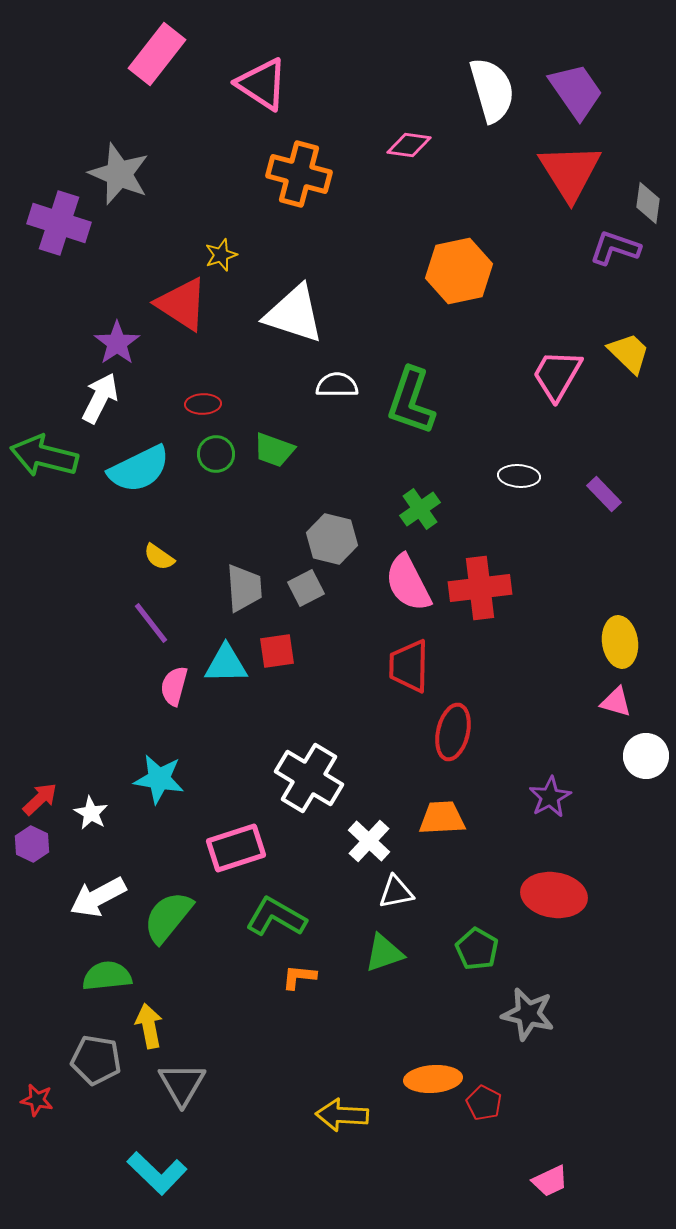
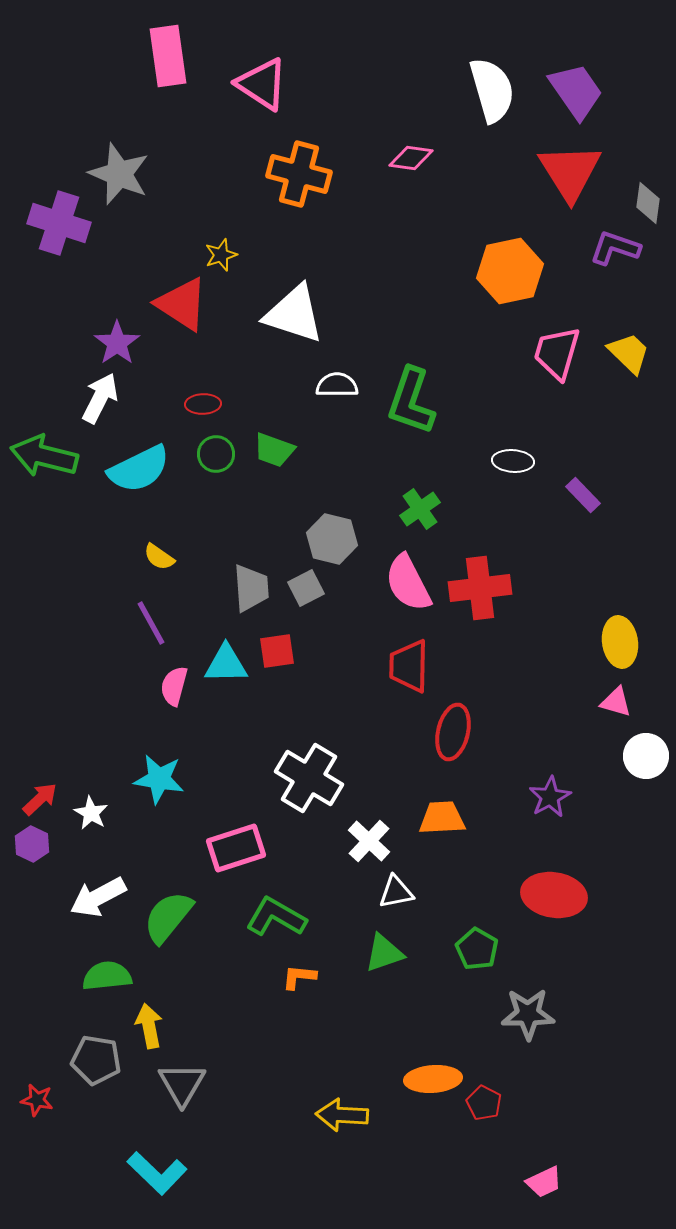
pink rectangle at (157, 54): moved 11 px right, 2 px down; rotated 46 degrees counterclockwise
pink diamond at (409, 145): moved 2 px right, 13 px down
orange hexagon at (459, 271): moved 51 px right
pink trapezoid at (557, 375): moved 22 px up; rotated 14 degrees counterclockwise
white ellipse at (519, 476): moved 6 px left, 15 px up
purple rectangle at (604, 494): moved 21 px left, 1 px down
gray trapezoid at (244, 588): moved 7 px right
purple line at (151, 623): rotated 9 degrees clockwise
gray star at (528, 1014): rotated 14 degrees counterclockwise
pink trapezoid at (550, 1181): moved 6 px left, 1 px down
